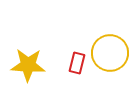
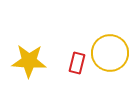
yellow star: moved 1 px right, 4 px up
